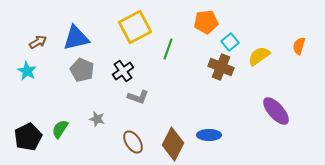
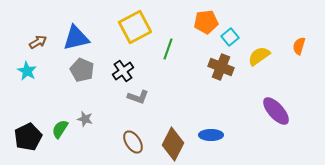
cyan square: moved 5 px up
gray star: moved 12 px left
blue ellipse: moved 2 px right
